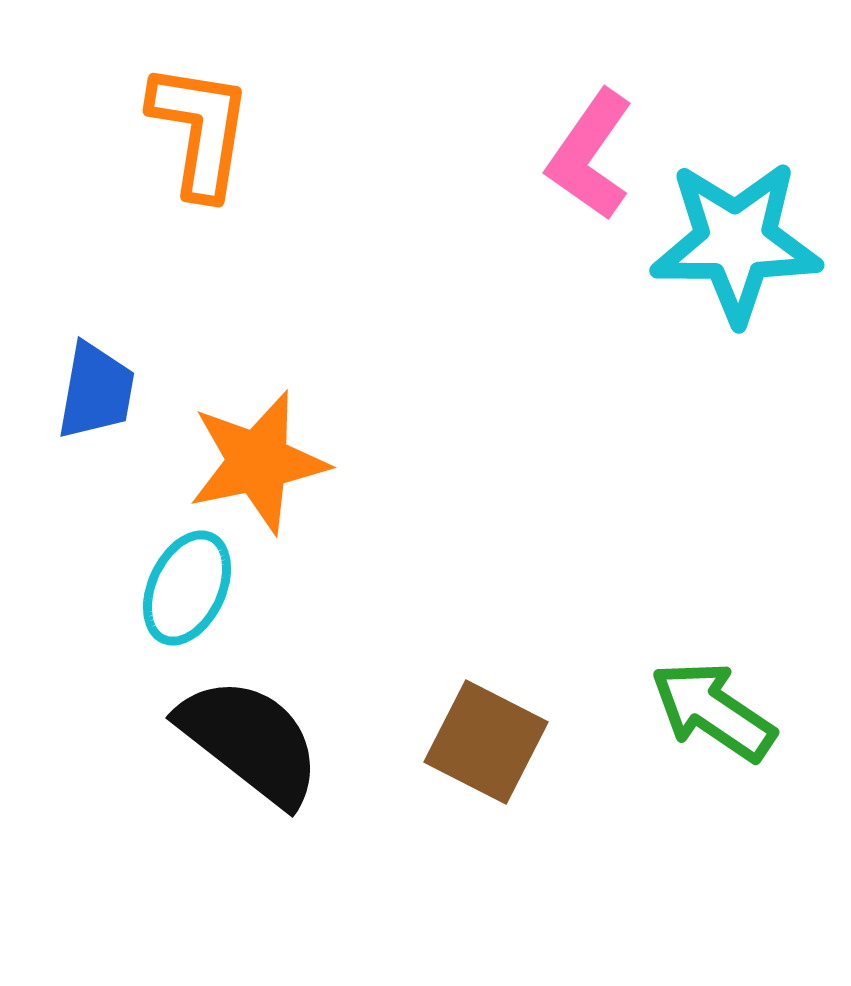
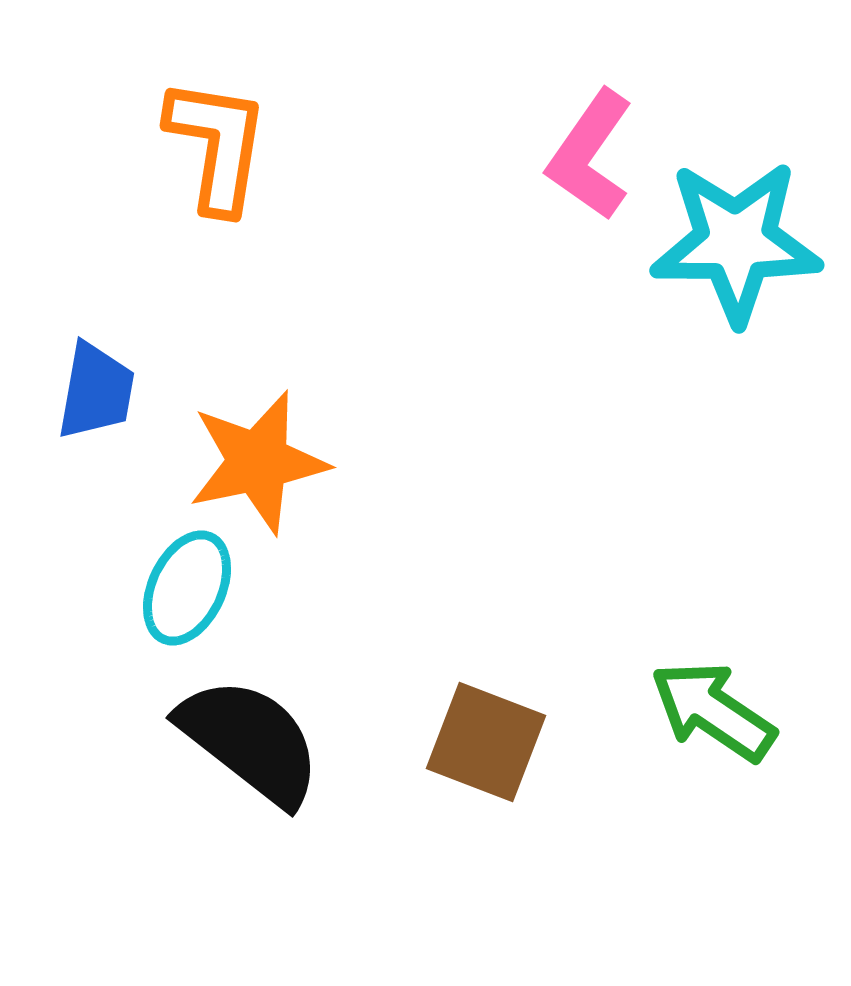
orange L-shape: moved 17 px right, 15 px down
brown square: rotated 6 degrees counterclockwise
